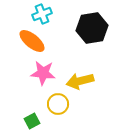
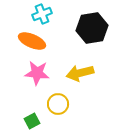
orange ellipse: rotated 16 degrees counterclockwise
pink star: moved 6 px left
yellow arrow: moved 8 px up
